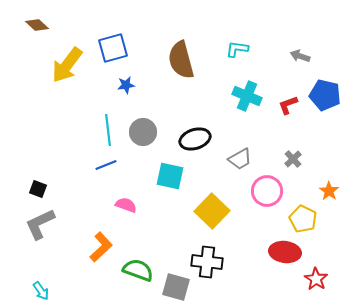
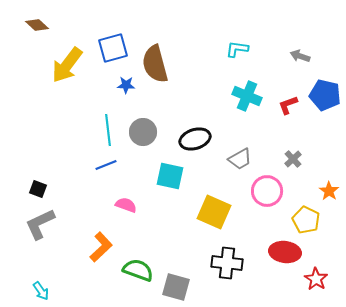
brown semicircle: moved 26 px left, 4 px down
blue star: rotated 12 degrees clockwise
yellow square: moved 2 px right, 1 px down; rotated 20 degrees counterclockwise
yellow pentagon: moved 3 px right, 1 px down
black cross: moved 20 px right, 1 px down
